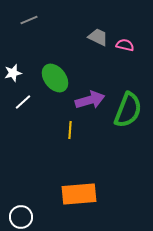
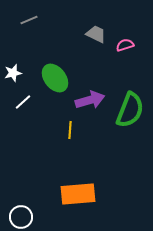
gray trapezoid: moved 2 px left, 3 px up
pink semicircle: rotated 30 degrees counterclockwise
green semicircle: moved 2 px right
orange rectangle: moved 1 px left
